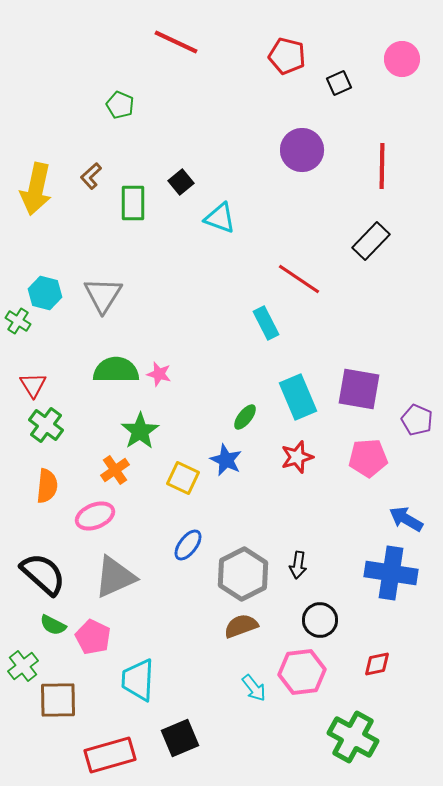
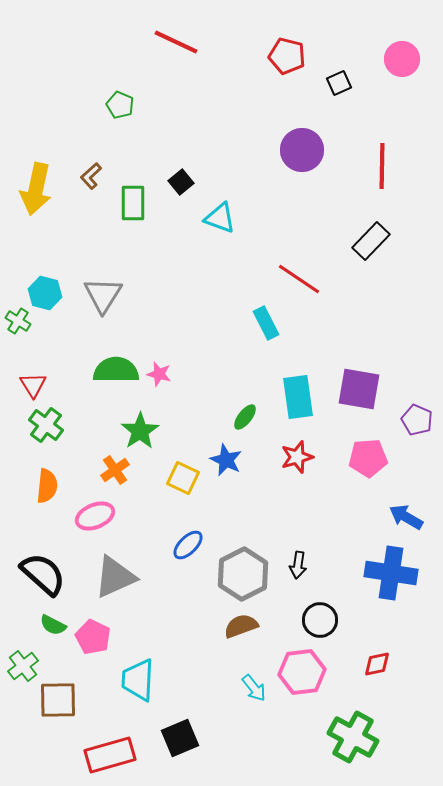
cyan rectangle at (298, 397): rotated 15 degrees clockwise
blue arrow at (406, 519): moved 2 px up
blue ellipse at (188, 545): rotated 8 degrees clockwise
